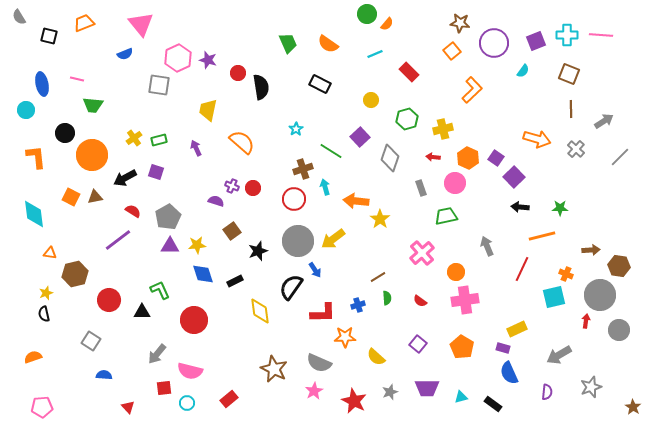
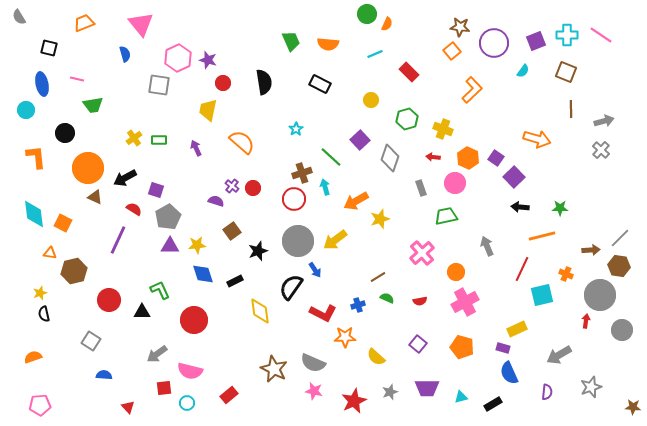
brown star at (460, 23): moved 4 px down
orange semicircle at (387, 24): rotated 16 degrees counterclockwise
pink line at (601, 35): rotated 30 degrees clockwise
black square at (49, 36): moved 12 px down
green trapezoid at (288, 43): moved 3 px right, 2 px up
orange semicircle at (328, 44): rotated 30 degrees counterclockwise
blue semicircle at (125, 54): rotated 84 degrees counterclockwise
red circle at (238, 73): moved 15 px left, 10 px down
brown square at (569, 74): moved 3 px left, 2 px up
black semicircle at (261, 87): moved 3 px right, 5 px up
green trapezoid at (93, 105): rotated 15 degrees counterclockwise
gray arrow at (604, 121): rotated 18 degrees clockwise
yellow cross at (443, 129): rotated 36 degrees clockwise
purple square at (360, 137): moved 3 px down
green rectangle at (159, 140): rotated 14 degrees clockwise
gray cross at (576, 149): moved 25 px right, 1 px down
green line at (331, 151): moved 6 px down; rotated 10 degrees clockwise
orange circle at (92, 155): moved 4 px left, 13 px down
gray line at (620, 157): moved 81 px down
brown cross at (303, 169): moved 1 px left, 4 px down
purple square at (156, 172): moved 18 px down
purple cross at (232, 186): rotated 16 degrees clockwise
orange square at (71, 197): moved 8 px left, 26 px down
brown triangle at (95, 197): rotated 35 degrees clockwise
orange arrow at (356, 201): rotated 35 degrees counterclockwise
red semicircle at (133, 211): moved 1 px right, 2 px up
yellow star at (380, 219): rotated 18 degrees clockwise
yellow arrow at (333, 239): moved 2 px right, 1 px down
purple line at (118, 240): rotated 28 degrees counterclockwise
brown hexagon at (75, 274): moved 1 px left, 3 px up
yellow star at (46, 293): moved 6 px left
cyan square at (554, 297): moved 12 px left, 2 px up
green semicircle at (387, 298): rotated 64 degrees counterclockwise
pink cross at (465, 300): moved 2 px down; rotated 20 degrees counterclockwise
red semicircle at (420, 301): rotated 48 degrees counterclockwise
red L-shape at (323, 313): rotated 28 degrees clockwise
gray circle at (619, 330): moved 3 px right
orange pentagon at (462, 347): rotated 15 degrees counterclockwise
gray arrow at (157, 354): rotated 15 degrees clockwise
gray semicircle at (319, 363): moved 6 px left
pink star at (314, 391): rotated 30 degrees counterclockwise
red rectangle at (229, 399): moved 4 px up
red star at (354, 401): rotated 20 degrees clockwise
black rectangle at (493, 404): rotated 66 degrees counterclockwise
pink pentagon at (42, 407): moved 2 px left, 2 px up
brown star at (633, 407): rotated 28 degrees counterclockwise
